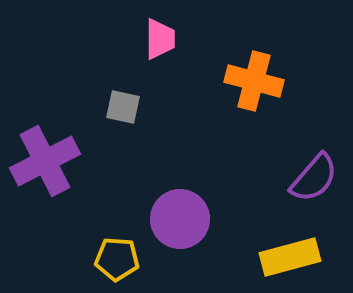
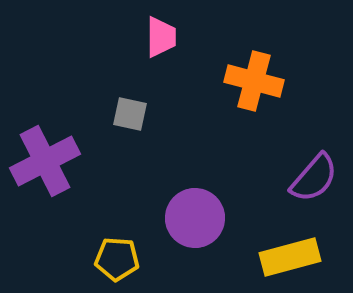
pink trapezoid: moved 1 px right, 2 px up
gray square: moved 7 px right, 7 px down
purple circle: moved 15 px right, 1 px up
